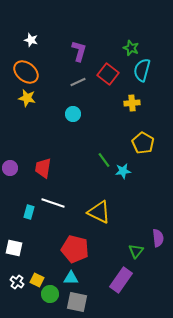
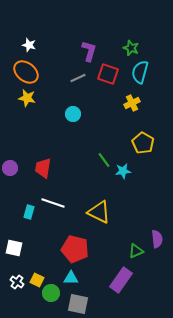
white star: moved 2 px left, 5 px down
purple L-shape: moved 10 px right
cyan semicircle: moved 2 px left, 2 px down
red square: rotated 20 degrees counterclockwise
gray line: moved 4 px up
yellow cross: rotated 21 degrees counterclockwise
purple semicircle: moved 1 px left, 1 px down
green triangle: rotated 28 degrees clockwise
green circle: moved 1 px right, 1 px up
gray square: moved 1 px right, 2 px down
